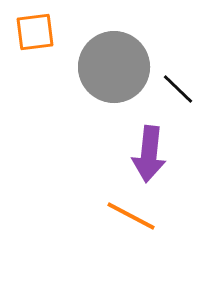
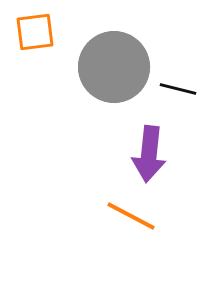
black line: rotated 30 degrees counterclockwise
